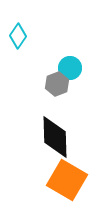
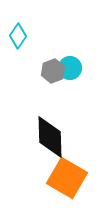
gray hexagon: moved 4 px left, 13 px up
black diamond: moved 5 px left
orange square: moved 2 px up
